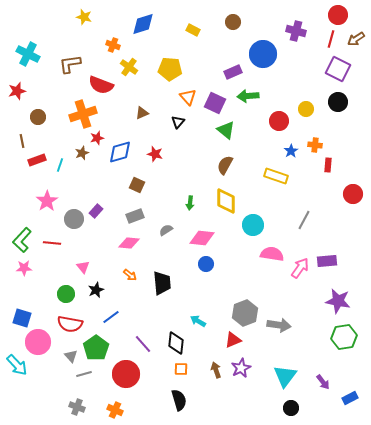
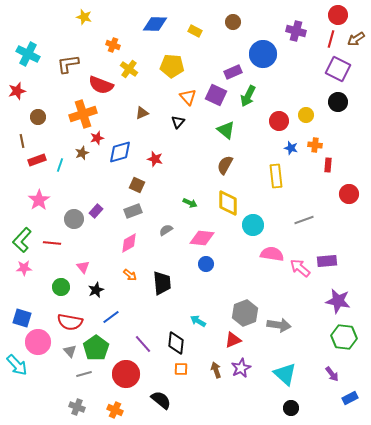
blue diamond at (143, 24): moved 12 px right; rotated 20 degrees clockwise
yellow rectangle at (193, 30): moved 2 px right, 1 px down
brown L-shape at (70, 64): moved 2 px left
yellow cross at (129, 67): moved 2 px down
yellow pentagon at (170, 69): moved 2 px right, 3 px up
green arrow at (248, 96): rotated 60 degrees counterclockwise
purple square at (215, 103): moved 1 px right, 8 px up
yellow circle at (306, 109): moved 6 px down
blue star at (291, 151): moved 3 px up; rotated 24 degrees counterclockwise
red star at (155, 154): moved 5 px down
yellow rectangle at (276, 176): rotated 65 degrees clockwise
red circle at (353, 194): moved 4 px left
pink star at (47, 201): moved 8 px left, 1 px up
yellow diamond at (226, 201): moved 2 px right, 2 px down
green arrow at (190, 203): rotated 72 degrees counterclockwise
gray rectangle at (135, 216): moved 2 px left, 5 px up
gray line at (304, 220): rotated 42 degrees clockwise
pink diamond at (129, 243): rotated 35 degrees counterclockwise
pink arrow at (300, 268): rotated 85 degrees counterclockwise
green circle at (66, 294): moved 5 px left, 7 px up
red semicircle at (70, 324): moved 2 px up
green hexagon at (344, 337): rotated 15 degrees clockwise
gray triangle at (71, 356): moved 1 px left, 5 px up
cyan triangle at (285, 376): moved 2 px up; rotated 25 degrees counterclockwise
purple arrow at (323, 382): moved 9 px right, 8 px up
black semicircle at (179, 400): moved 18 px left; rotated 35 degrees counterclockwise
